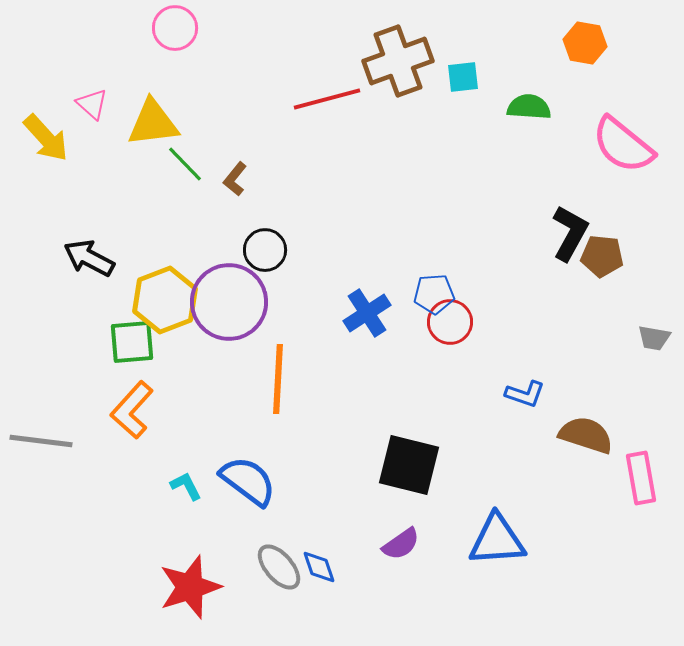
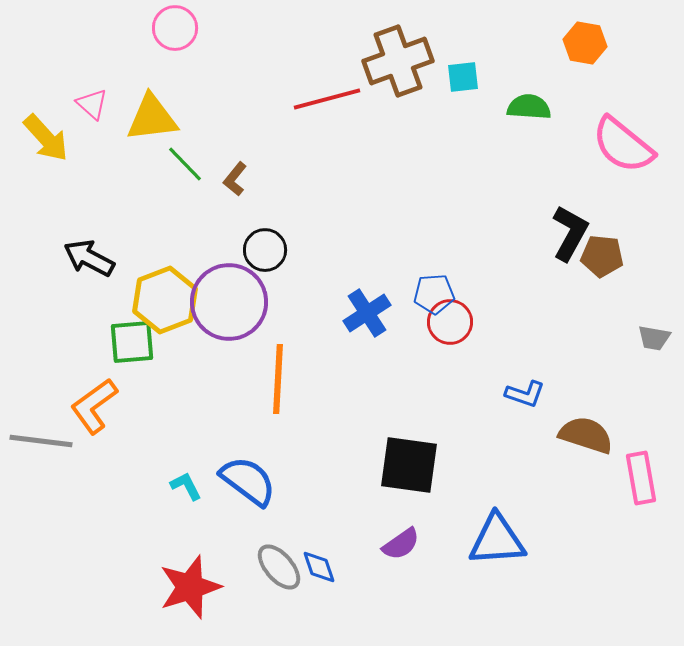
yellow triangle: moved 1 px left, 5 px up
orange L-shape: moved 38 px left, 4 px up; rotated 12 degrees clockwise
black square: rotated 6 degrees counterclockwise
